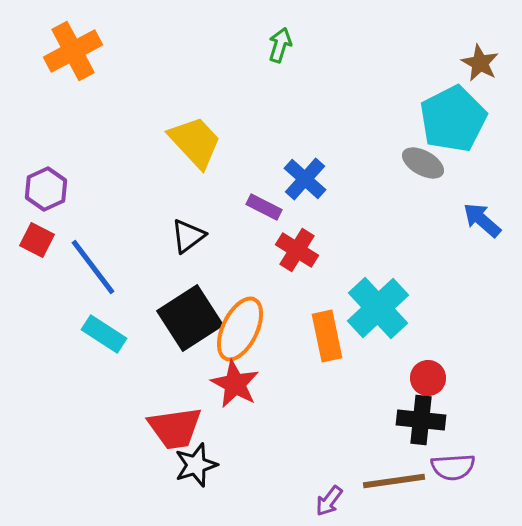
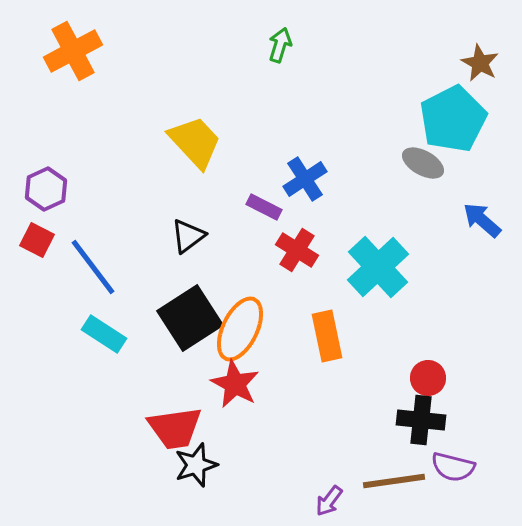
blue cross: rotated 15 degrees clockwise
cyan cross: moved 41 px up
purple semicircle: rotated 18 degrees clockwise
